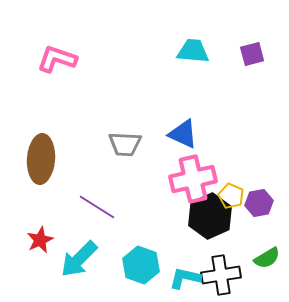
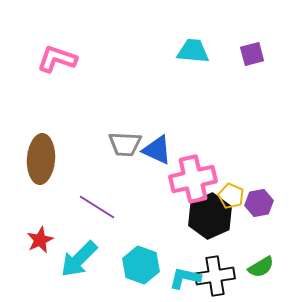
blue triangle: moved 26 px left, 16 px down
green semicircle: moved 6 px left, 9 px down
black cross: moved 6 px left, 1 px down
